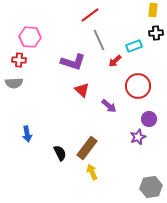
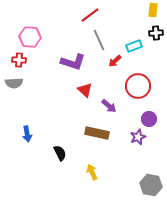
red triangle: moved 3 px right
brown rectangle: moved 10 px right, 15 px up; rotated 65 degrees clockwise
gray hexagon: moved 2 px up; rotated 20 degrees clockwise
